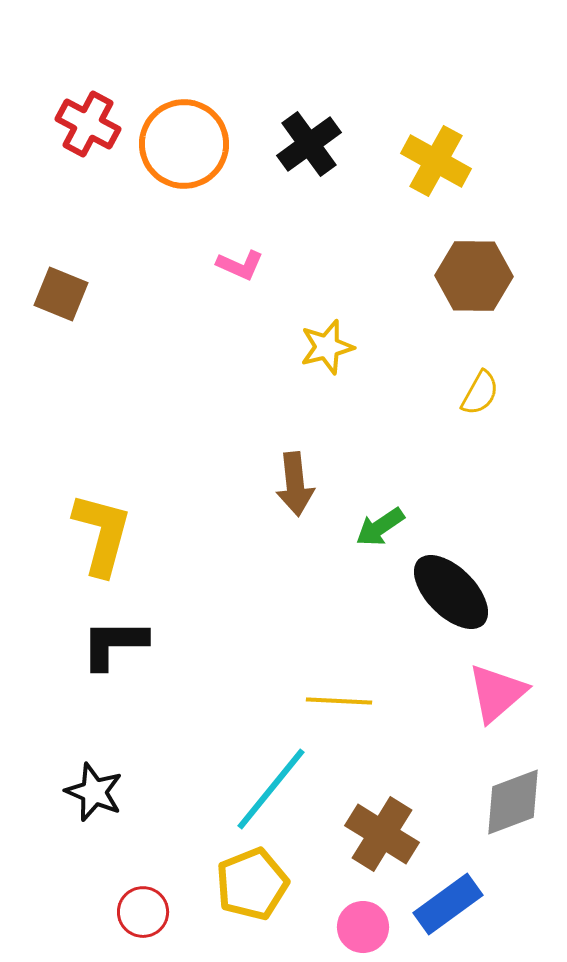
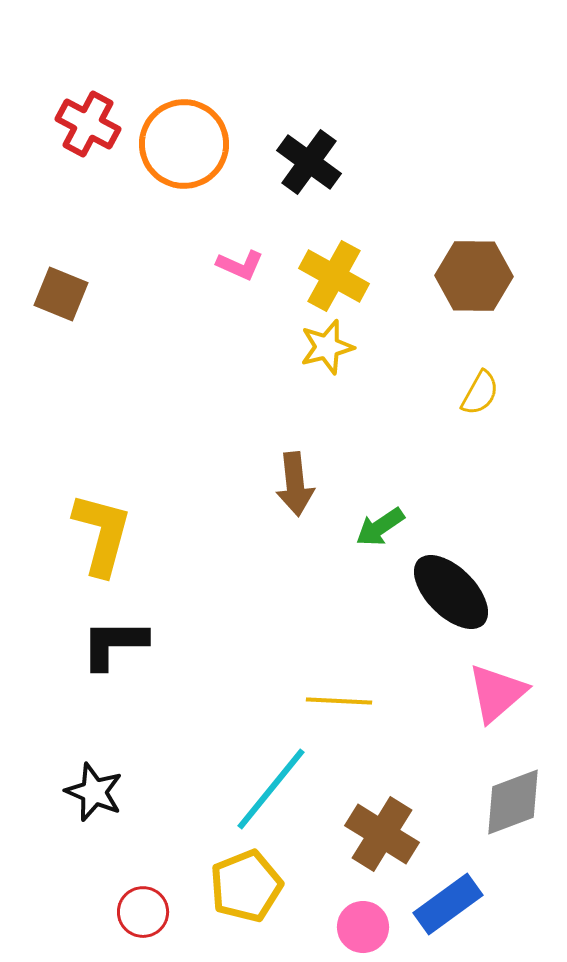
black cross: moved 18 px down; rotated 18 degrees counterclockwise
yellow cross: moved 102 px left, 115 px down
yellow pentagon: moved 6 px left, 2 px down
